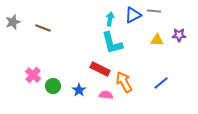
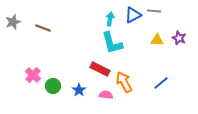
purple star: moved 3 px down; rotated 24 degrees clockwise
